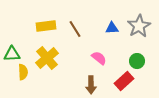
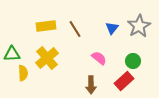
blue triangle: rotated 48 degrees counterclockwise
green circle: moved 4 px left
yellow semicircle: moved 1 px down
